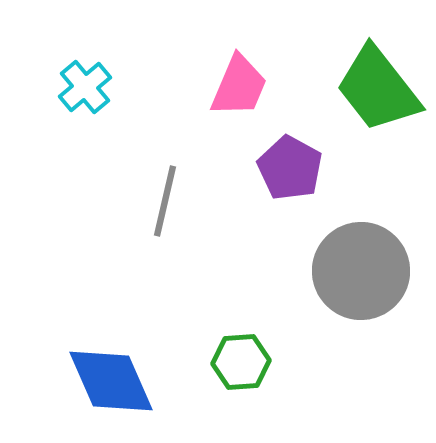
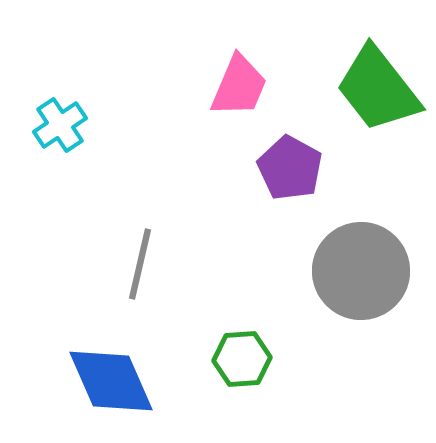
cyan cross: moved 25 px left, 38 px down; rotated 6 degrees clockwise
gray line: moved 25 px left, 63 px down
green hexagon: moved 1 px right, 3 px up
